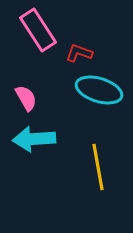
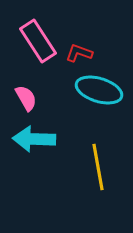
pink rectangle: moved 11 px down
cyan arrow: rotated 6 degrees clockwise
